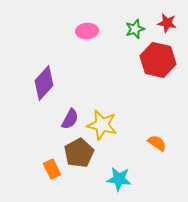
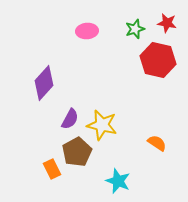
brown pentagon: moved 2 px left, 1 px up
cyan star: moved 1 px left, 2 px down; rotated 15 degrees clockwise
